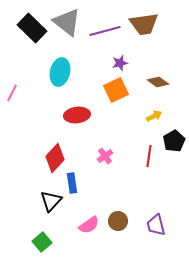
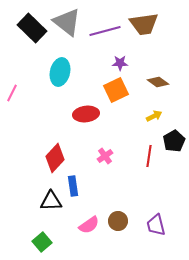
purple star: rotated 14 degrees clockwise
red ellipse: moved 9 px right, 1 px up
blue rectangle: moved 1 px right, 3 px down
black triangle: rotated 45 degrees clockwise
